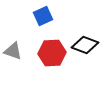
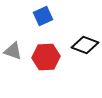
red hexagon: moved 6 px left, 4 px down
